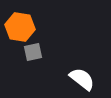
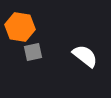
white semicircle: moved 3 px right, 23 px up
